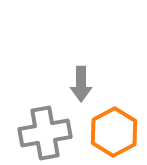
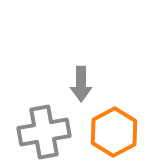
gray cross: moved 1 px left, 1 px up
